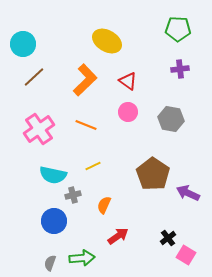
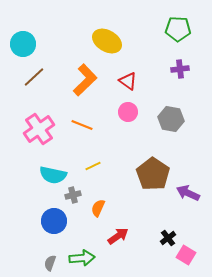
orange line: moved 4 px left
orange semicircle: moved 6 px left, 3 px down
